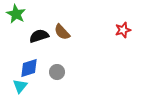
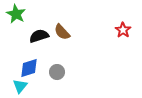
red star: rotated 21 degrees counterclockwise
